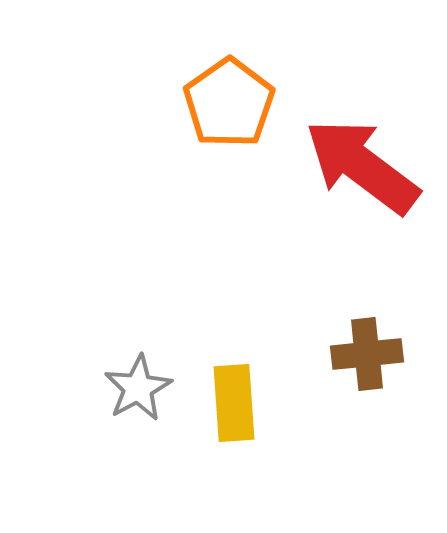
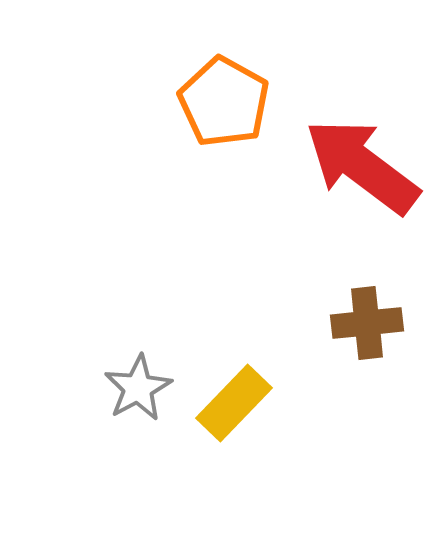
orange pentagon: moved 5 px left, 1 px up; rotated 8 degrees counterclockwise
brown cross: moved 31 px up
yellow rectangle: rotated 48 degrees clockwise
